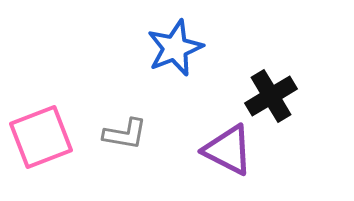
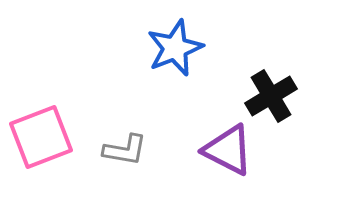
gray L-shape: moved 16 px down
